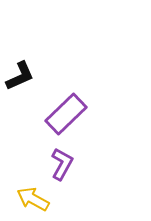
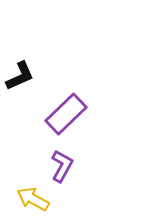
purple L-shape: moved 2 px down
